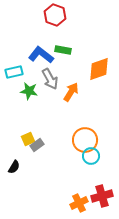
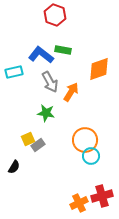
gray arrow: moved 3 px down
green star: moved 17 px right, 22 px down
gray rectangle: moved 1 px right
